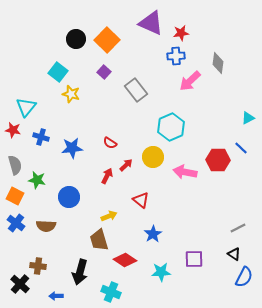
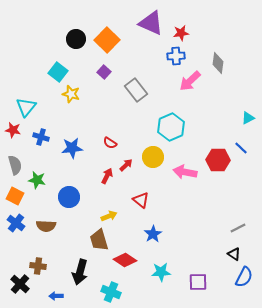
purple square at (194, 259): moved 4 px right, 23 px down
